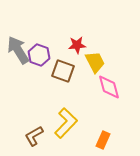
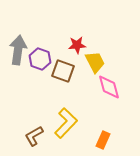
gray arrow: rotated 40 degrees clockwise
purple hexagon: moved 1 px right, 4 px down
